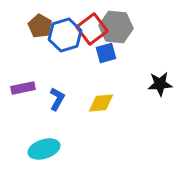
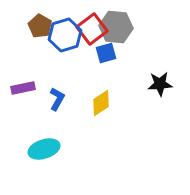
yellow diamond: rotated 28 degrees counterclockwise
